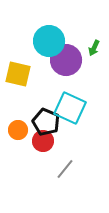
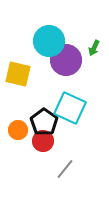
black pentagon: moved 2 px left; rotated 12 degrees clockwise
